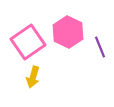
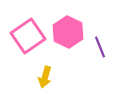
pink square: moved 6 px up
yellow arrow: moved 12 px right
